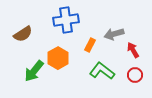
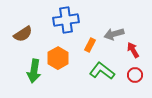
green arrow: rotated 30 degrees counterclockwise
